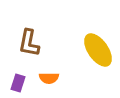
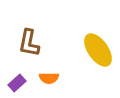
purple rectangle: moved 1 px left; rotated 30 degrees clockwise
